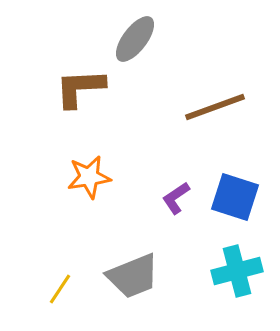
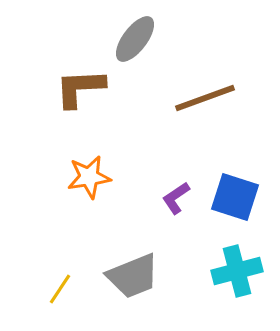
brown line: moved 10 px left, 9 px up
